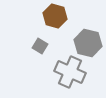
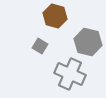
gray hexagon: moved 1 px up
gray cross: moved 2 px down
